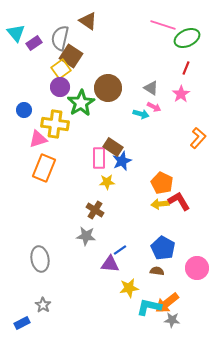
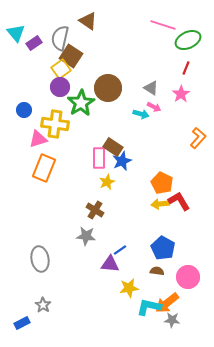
green ellipse at (187, 38): moved 1 px right, 2 px down
yellow star at (107, 182): rotated 21 degrees counterclockwise
pink circle at (197, 268): moved 9 px left, 9 px down
